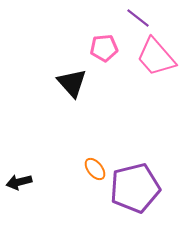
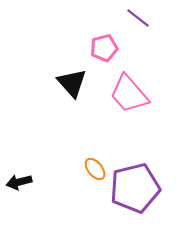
pink pentagon: rotated 8 degrees counterclockwise
pink trapezoid: moved 27 px left, 37 px down
